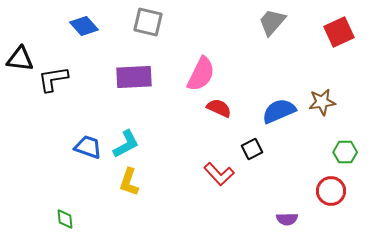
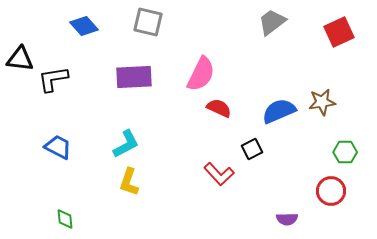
gray trapezoid: rotated 12 degrees clockwise
blue trapezoid: moved 30 px left; rotated 8 degrees clockwise
